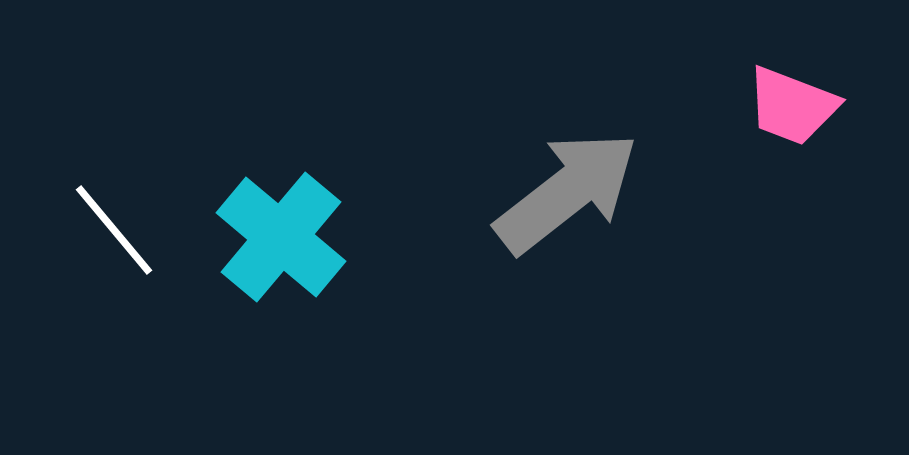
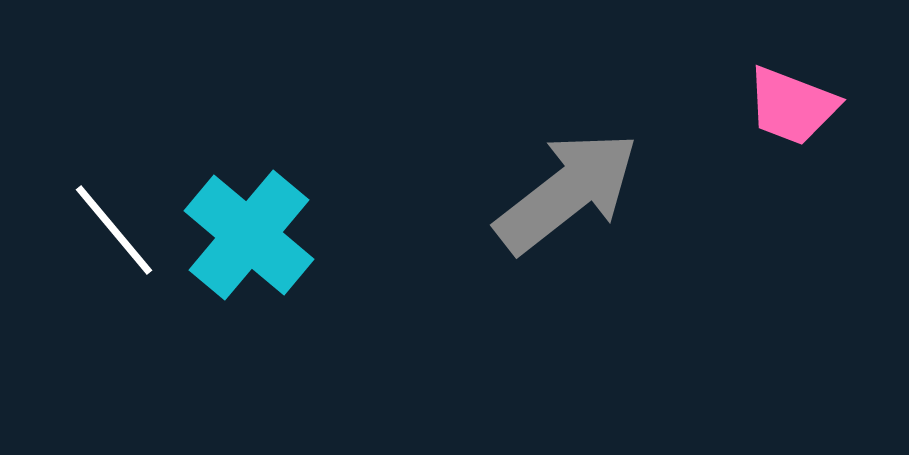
cyan cross: moved 32 px left, 2 px up
